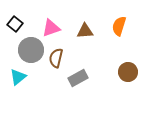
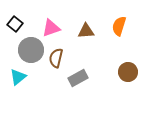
brown triangle: moved 1 px right
